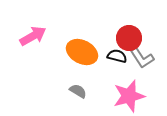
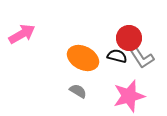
pink arrow: moved 11 px left, 2 px up
orange ellipse: moved 1 px right, 6 px down
